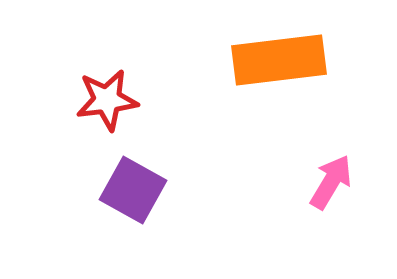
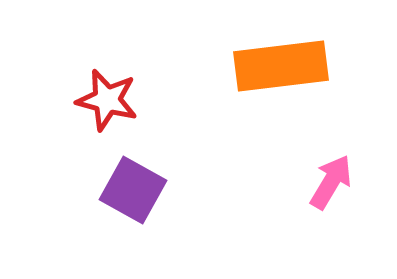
orange rectangle: moved 2 px right, 6 px down
red star: rotated 22 degrees clockwise
